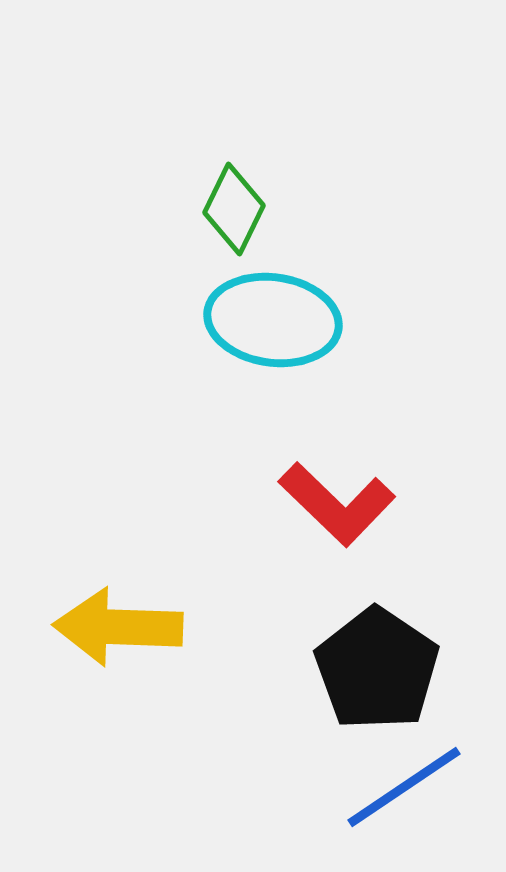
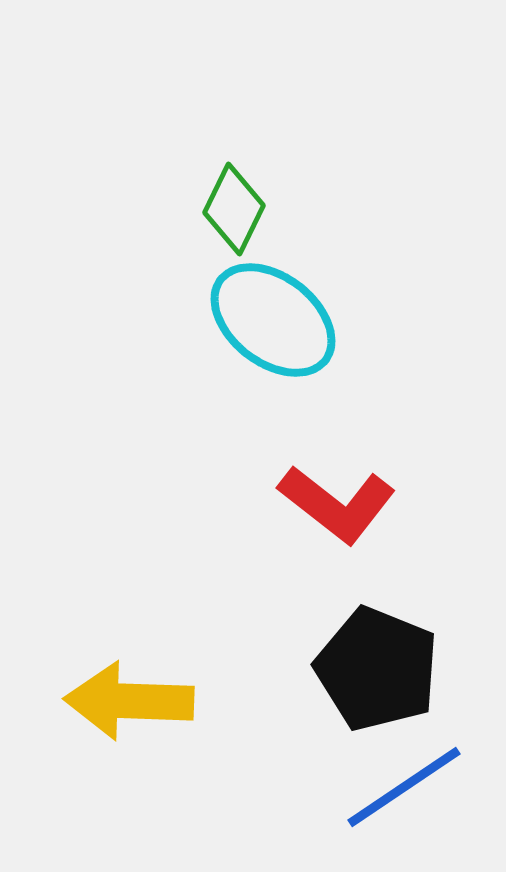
cyan ellipse: rotated 30 degrees clockwise
red L-shape: rotated 6 degrees counterclockwise
yellow arrow: moved 11 px right, 74 px down
black pentagon: rotated 12 degrees counterclockwise
